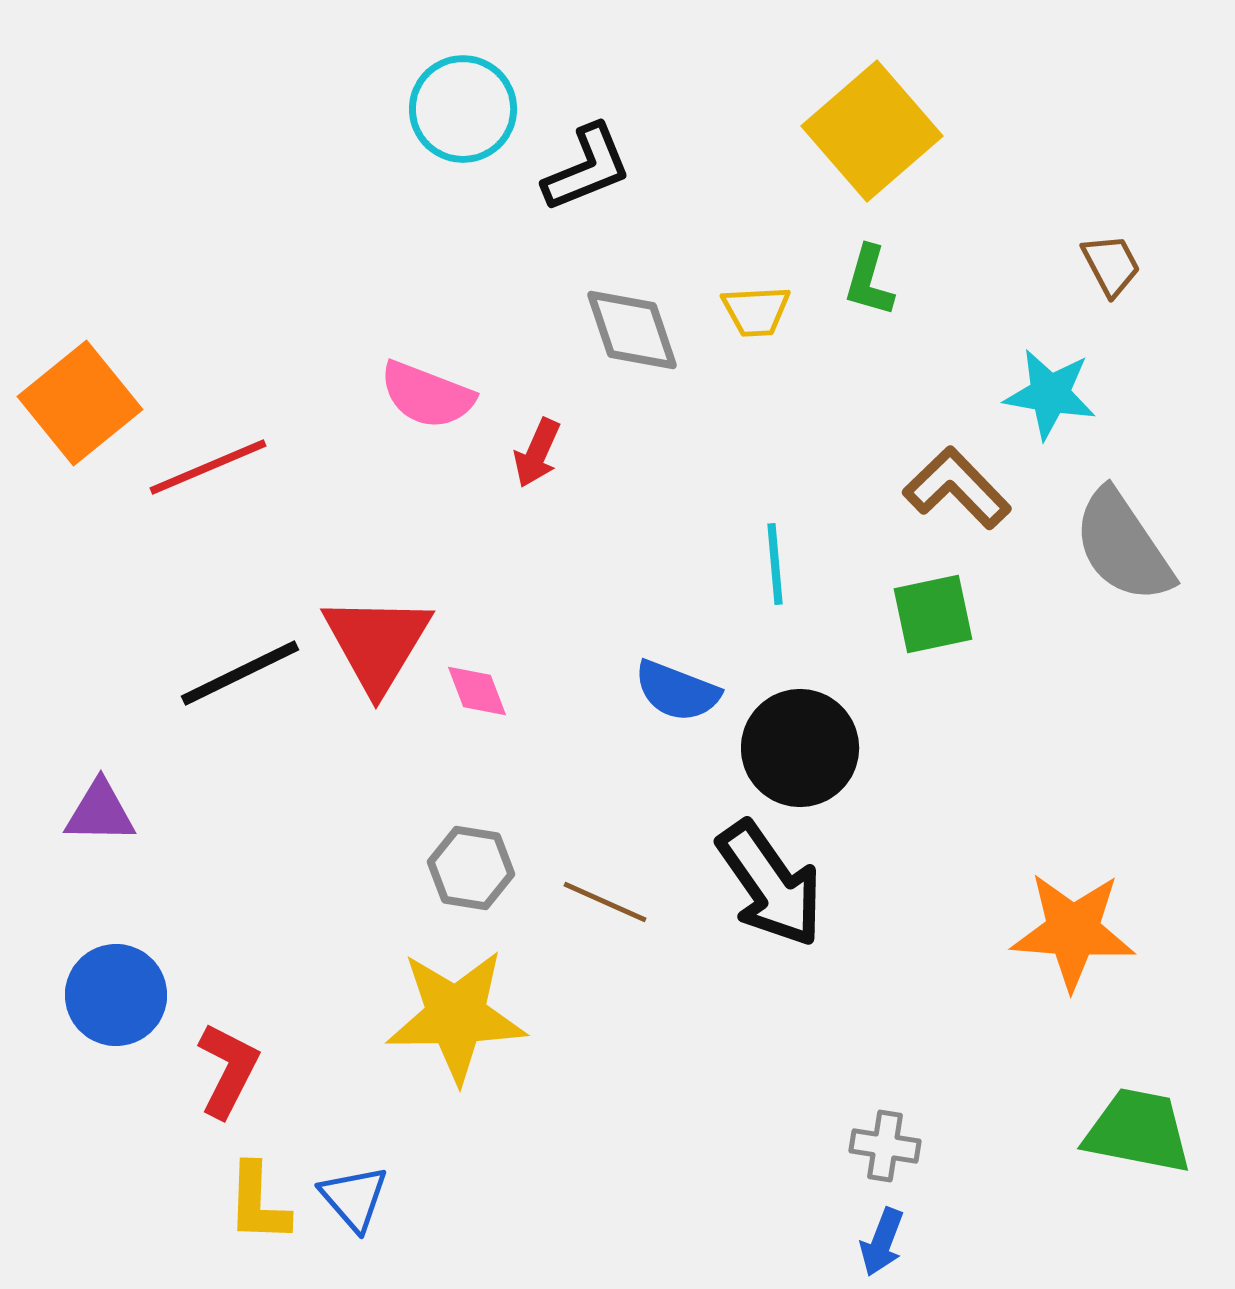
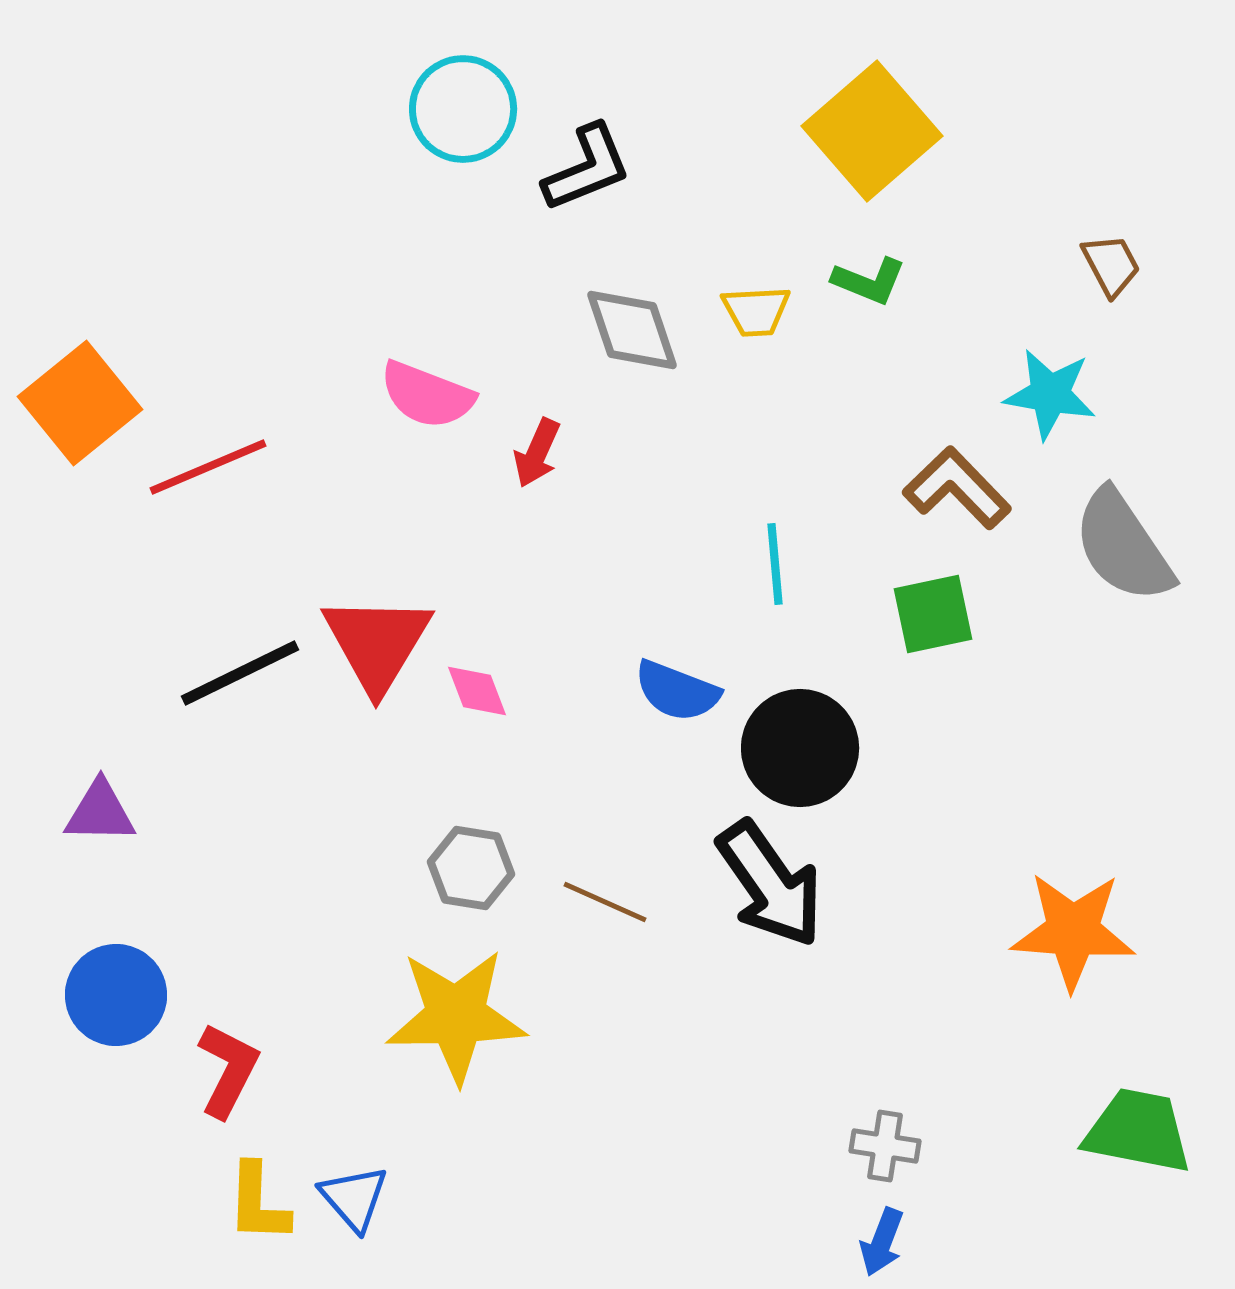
green L-shape: rotated 84 degrees counterclockwise
